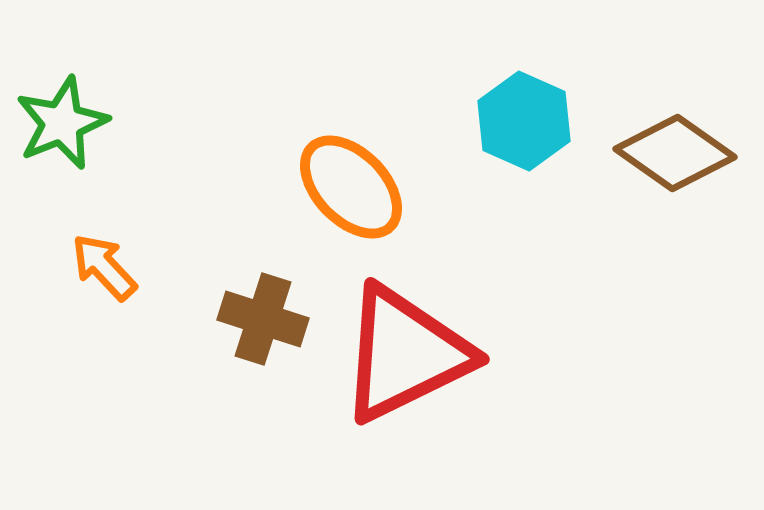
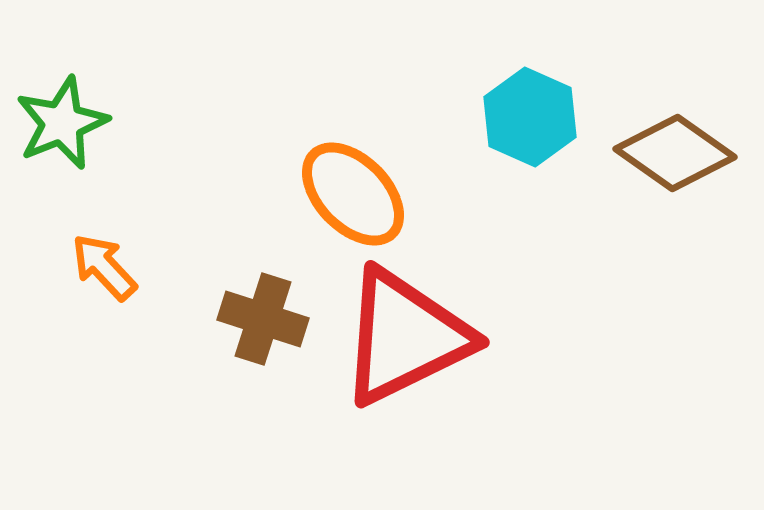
cyan hexagon: moved 6 px right, 4 px up
orange ellipse: moved 2 px right, 7 px down
red triangle: moved 17 px up
